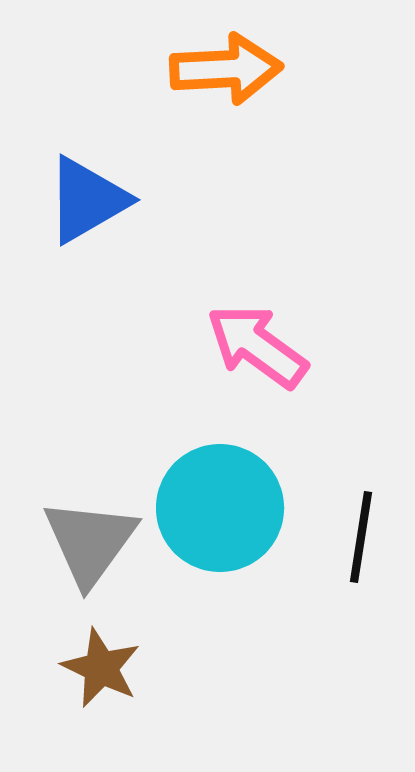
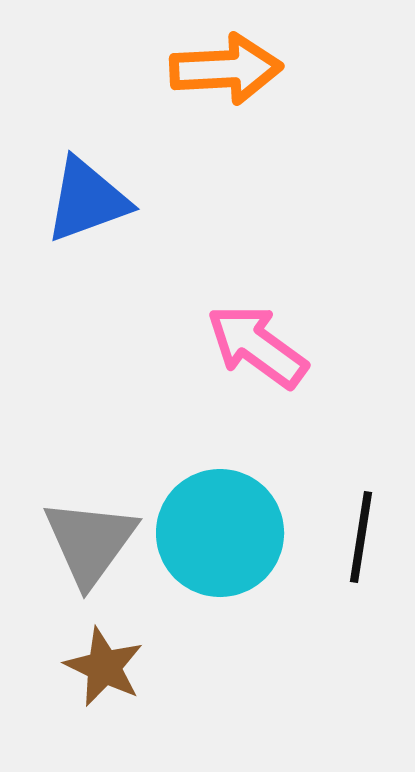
blue triangle: rotated 10 degrees clockwise
cyan circle: moved 25 px down
brown star: moved 3 px right, 1 px up
